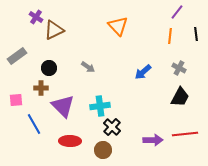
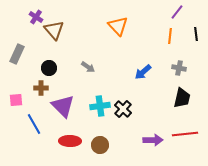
brown triangle: rotated 45 degrees counterclockwise
gray rectangle: moved 2 px up; rotated 30 degrees counterclockwise
gray cross: rotated 16 degrees counterclockwise
black trapezoid: moved 2 px right, 1 px down; rotated 15 degrees counterclockwise
black cross: moved 11 px right, 18 px up
brown circle: moved 3 px left, 5 px up
